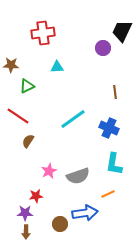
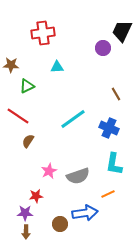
brown line: moved 1 px right, 2 px down; rotated 24 degrees counterclockwise
